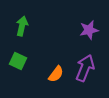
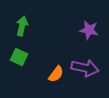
purple star: rotated 24 degrees clockwise
green square: moved 1 px right, 4 px up
purple arrow: rotated 80 degrees clockwise
